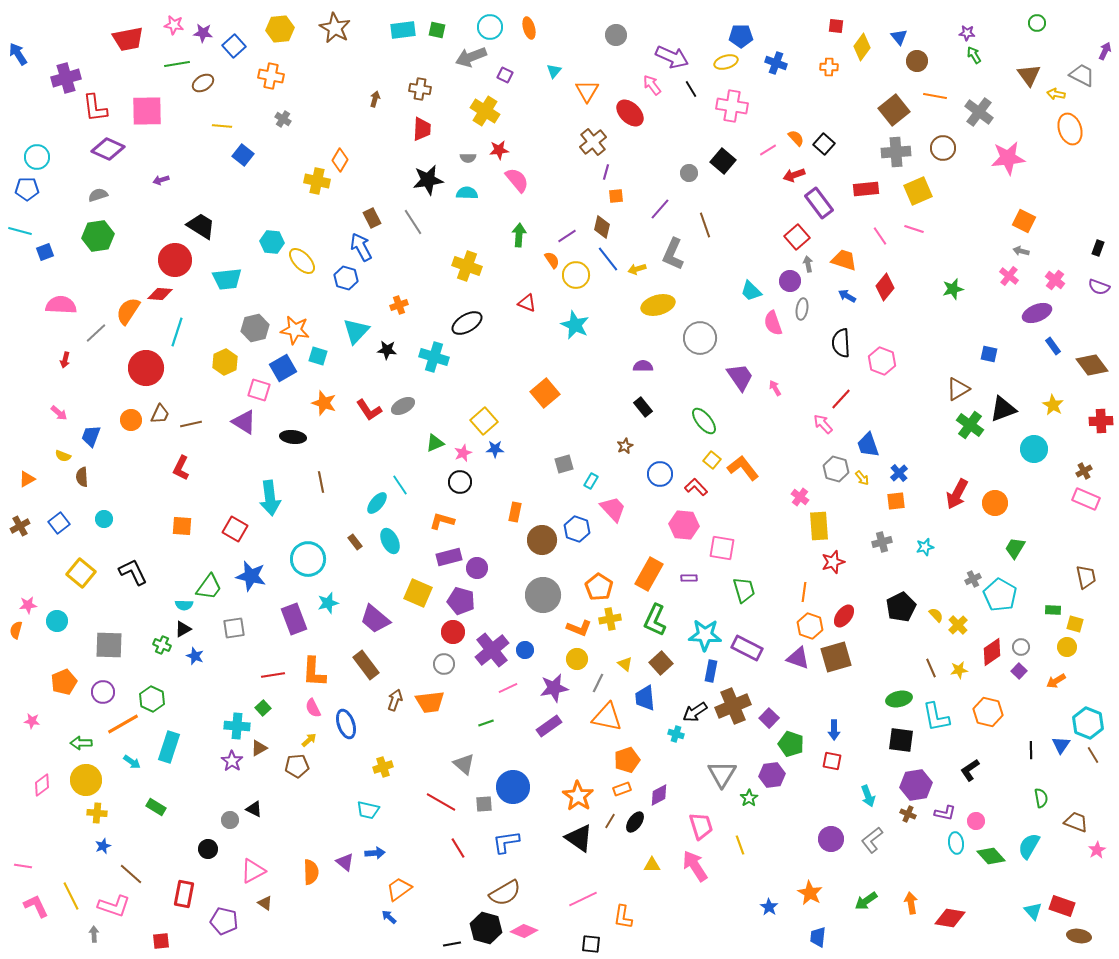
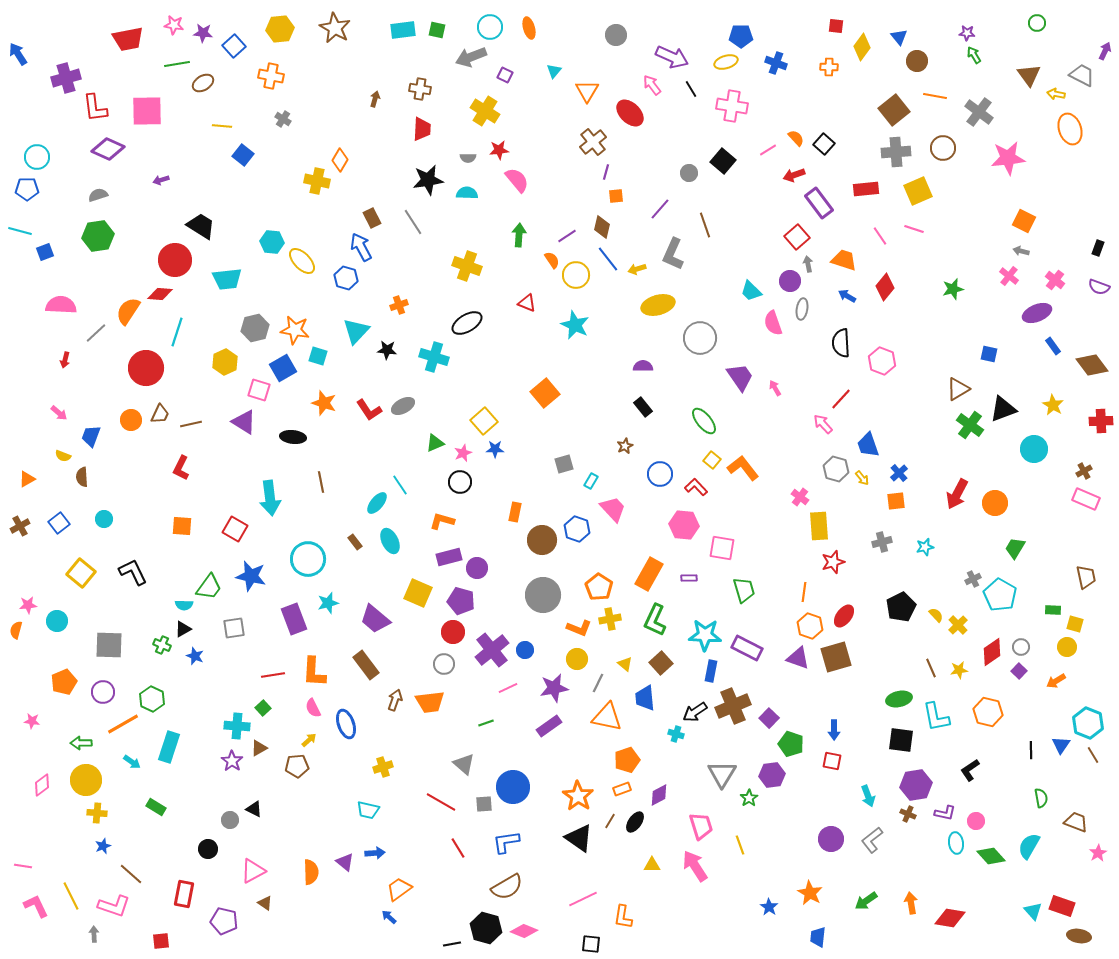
pink star at (1097, 850): moved 1 px right, 3 px down
brown semicircle at (505, 893): moved 2 px right, 6 px up
